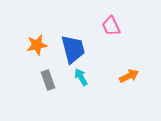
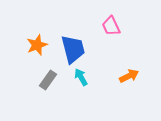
orange star: rotated 10 degrees counterclockwise
gray rectangle: rotated 54 degrees clockwise
